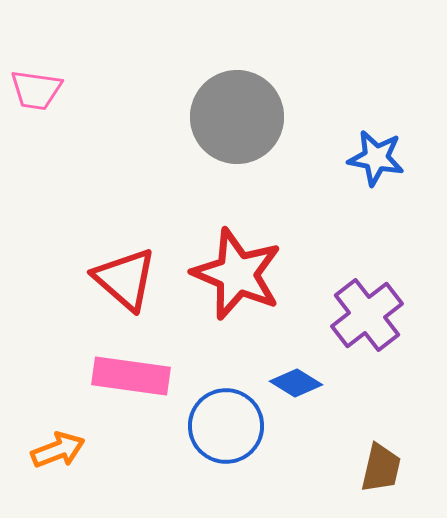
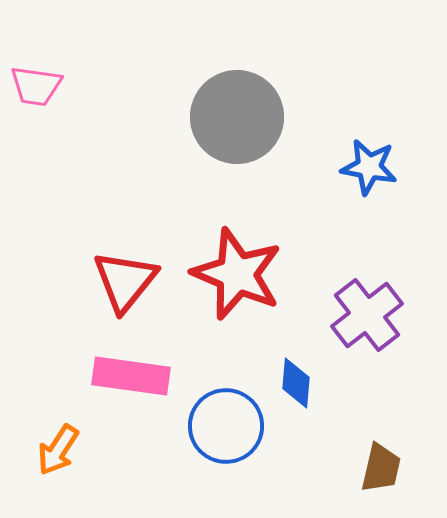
pink trapezoid: moved 4 px up
blue star: moved 7 px left, 9 px down
red triangle: moved 2 px down; rotated 28 degrees clockwise
blue diamond: rotated 63 degrees clockwise
orange arrow: rotated 144 degrees clockwise
